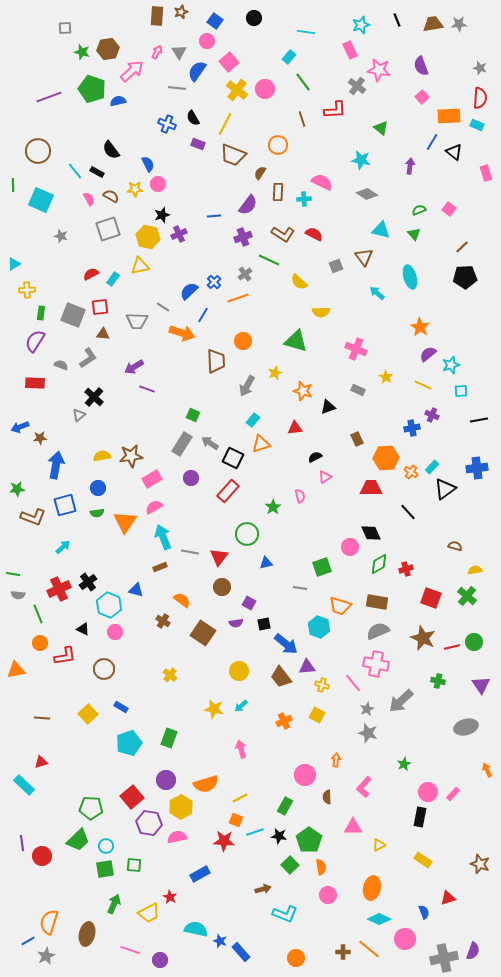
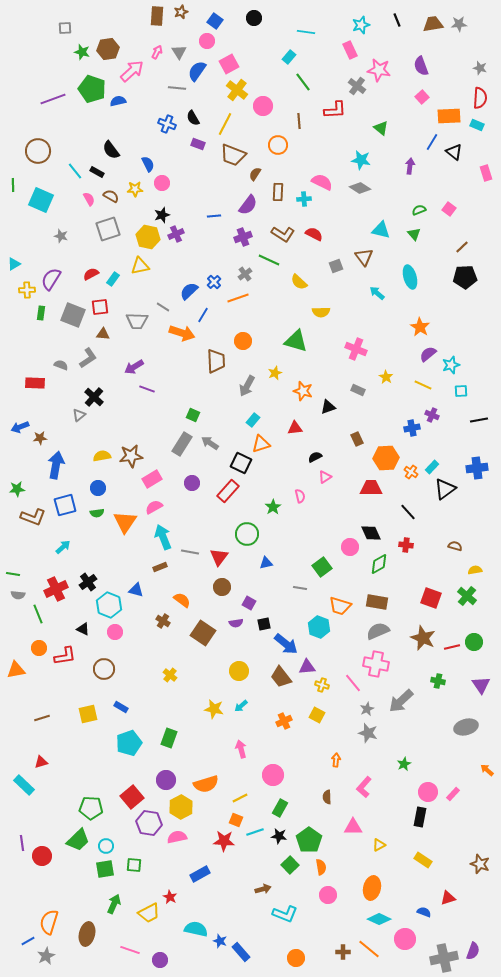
pink square at (229, 62): moved 2 px down; rotated 12 degrees clockwise
pink circle at (265, 89): moved 2 px left, 17 px down
purple line at (49, 97): moved 4 px right, 2 px down
brown line at (302, 119): moved 3 px left, 2 px down; rotated 14 degrees clockwise
brown semicircle at (260, 173): moved 5 px left, 1 px down
pink circle at (158, 184): moved 4 px right, 1 px up
gray diamond at (367, 194): moved 7 px left, 6 px up
purple cross at (179, 234): moved 3 px left
purple semicircle at (35, 341): moved 16 px right, 62 px up
black square at (233, 458): moved 8 px right, 5 px down
purple circle at (191, 478): moved 1 px right, 5 px down
green square at (322, 567): rotated 18 degrees counterclockwise
red cross at (406, 569): moved 24 px up; rotated 24 degrees clockwise
red cross at (59, 589): moved 3 px left
orange circle at (40, 643): moved 1 px left, 5 px down
yellow square at (88, 714): rotated 30 degrees clockwise
brown line at (42, 718): rotated 21 degrees counterclockwise
orange arrow at (487, 770): rotated 24 degrees counterclockwise
pink circle at (305, 775): moved 32 px left
green rectangle at (285, 806): moved 5 px left, 2 px down
blue semicircle at (424, 912): rotated 48 degrees counterclockwise
